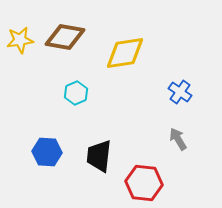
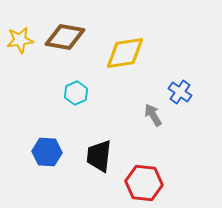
gray arrow: moved 25 px left, 24 px up
